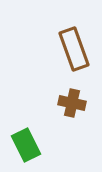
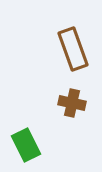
brown rectangle: moved 1 px left
